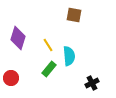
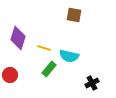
yellow line: moved 4 px left, 3 px down; rotated 40 degrees counterclockwise
cyan semicircle: rotated 108 degrees clockwise
red circle: moved 1 px left, 3 px up
